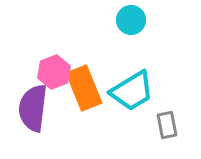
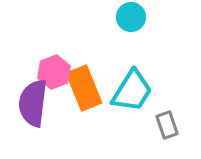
cyan circle: moved 3 px up
cyan trapezoid: rotated 27 degrees counterclockwise
purple semicircle: moved 5 px up
gray rectangle: rotated 8 degrees counterclockwise
